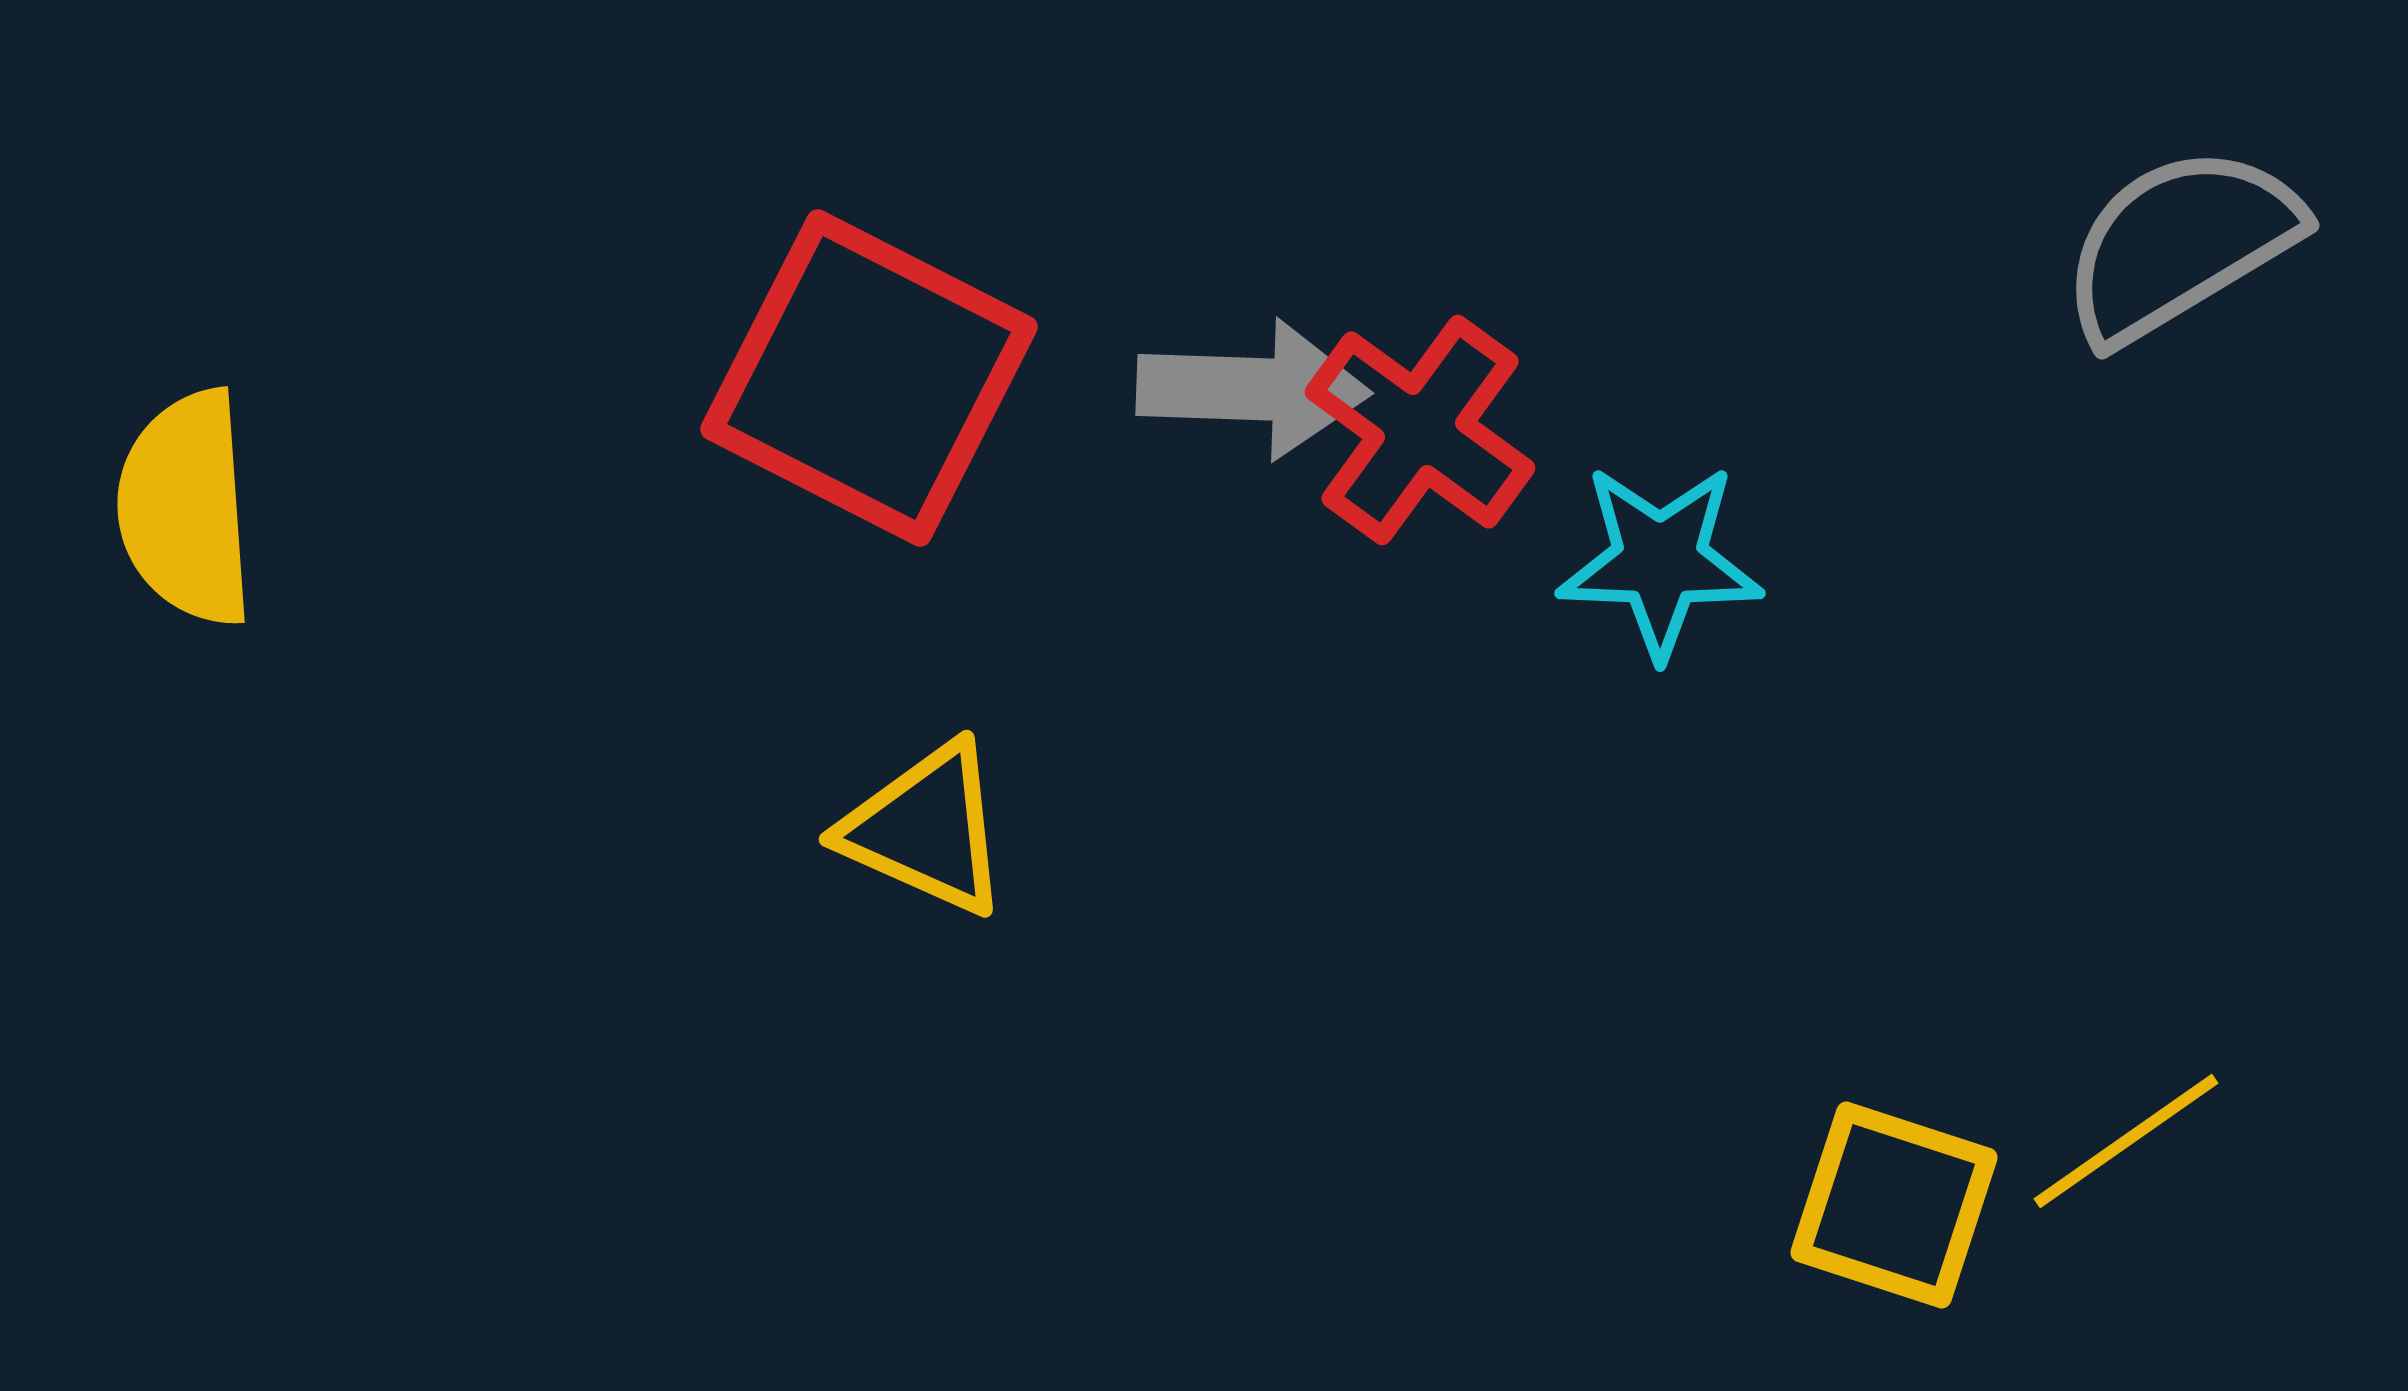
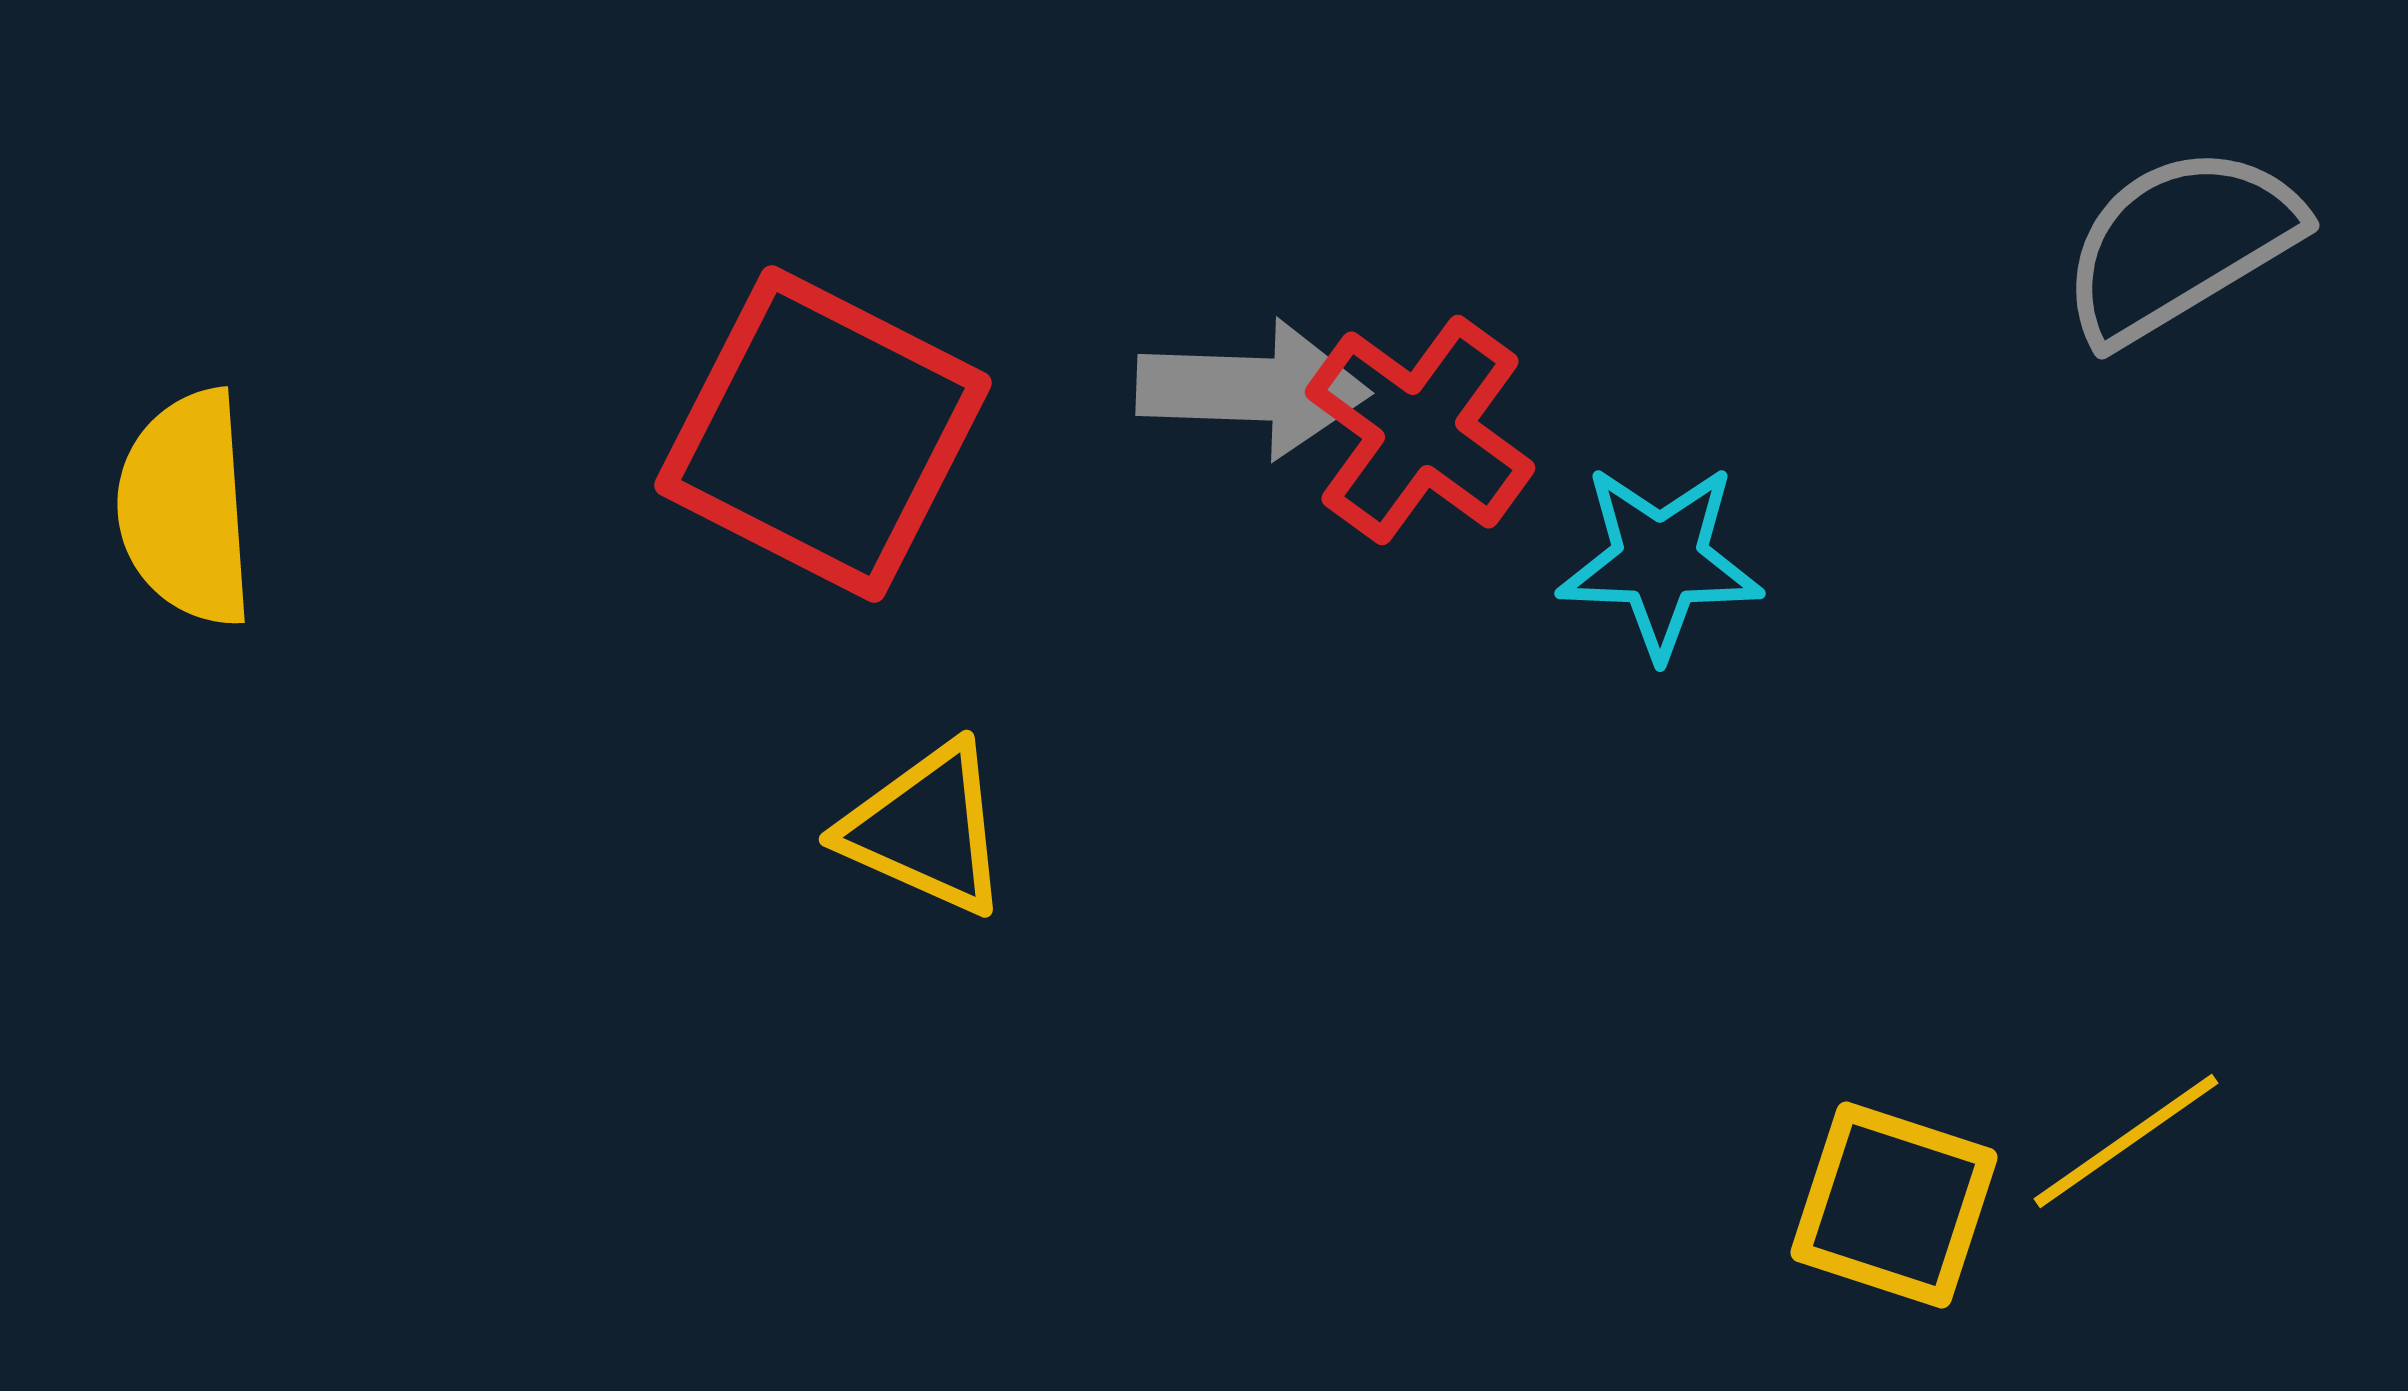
red square: moved 46 px left, 56 px down
